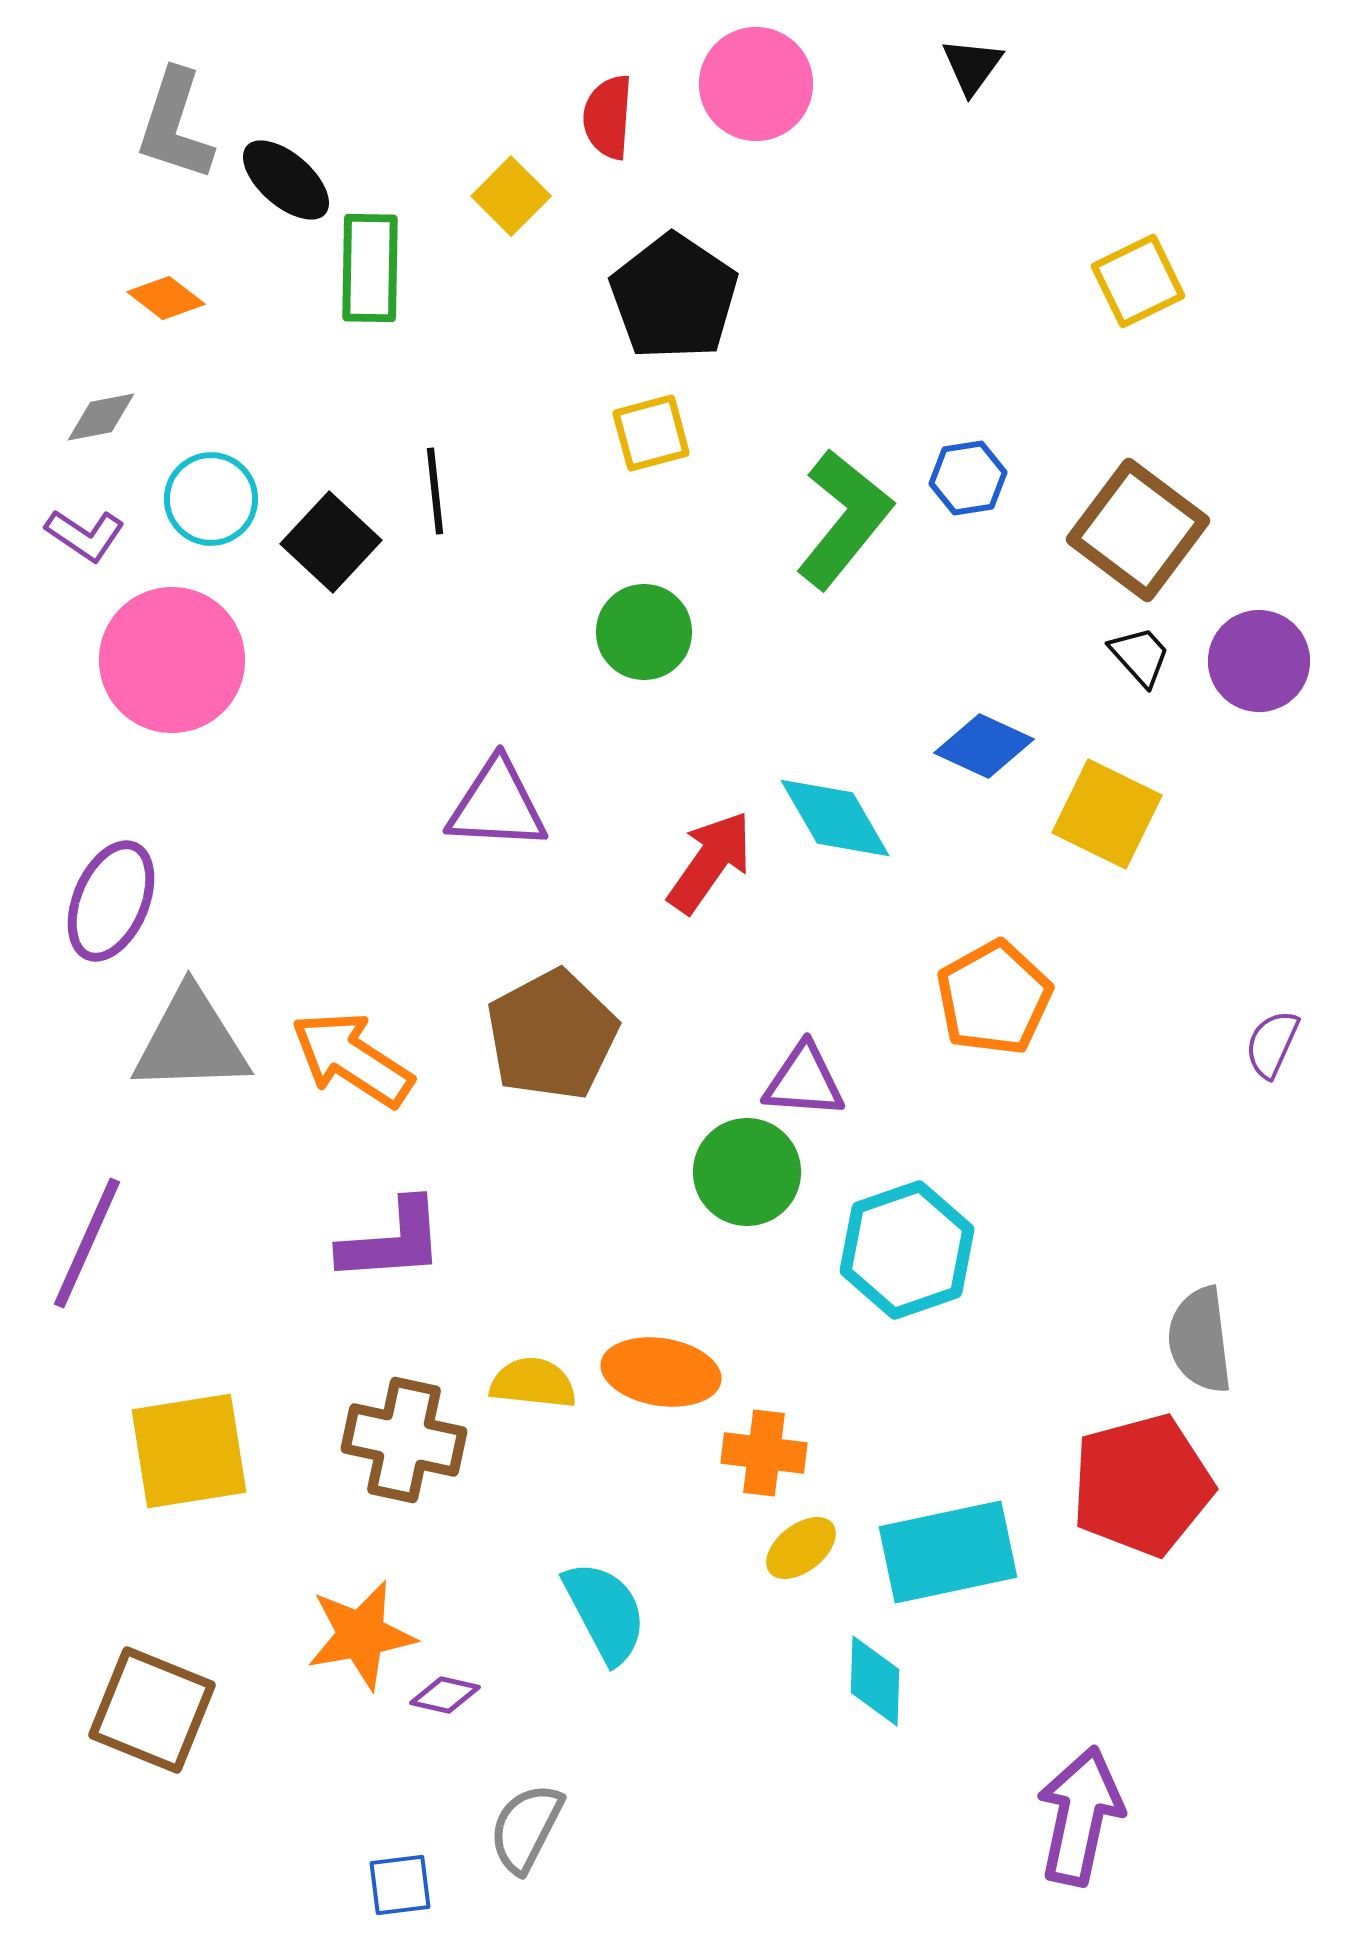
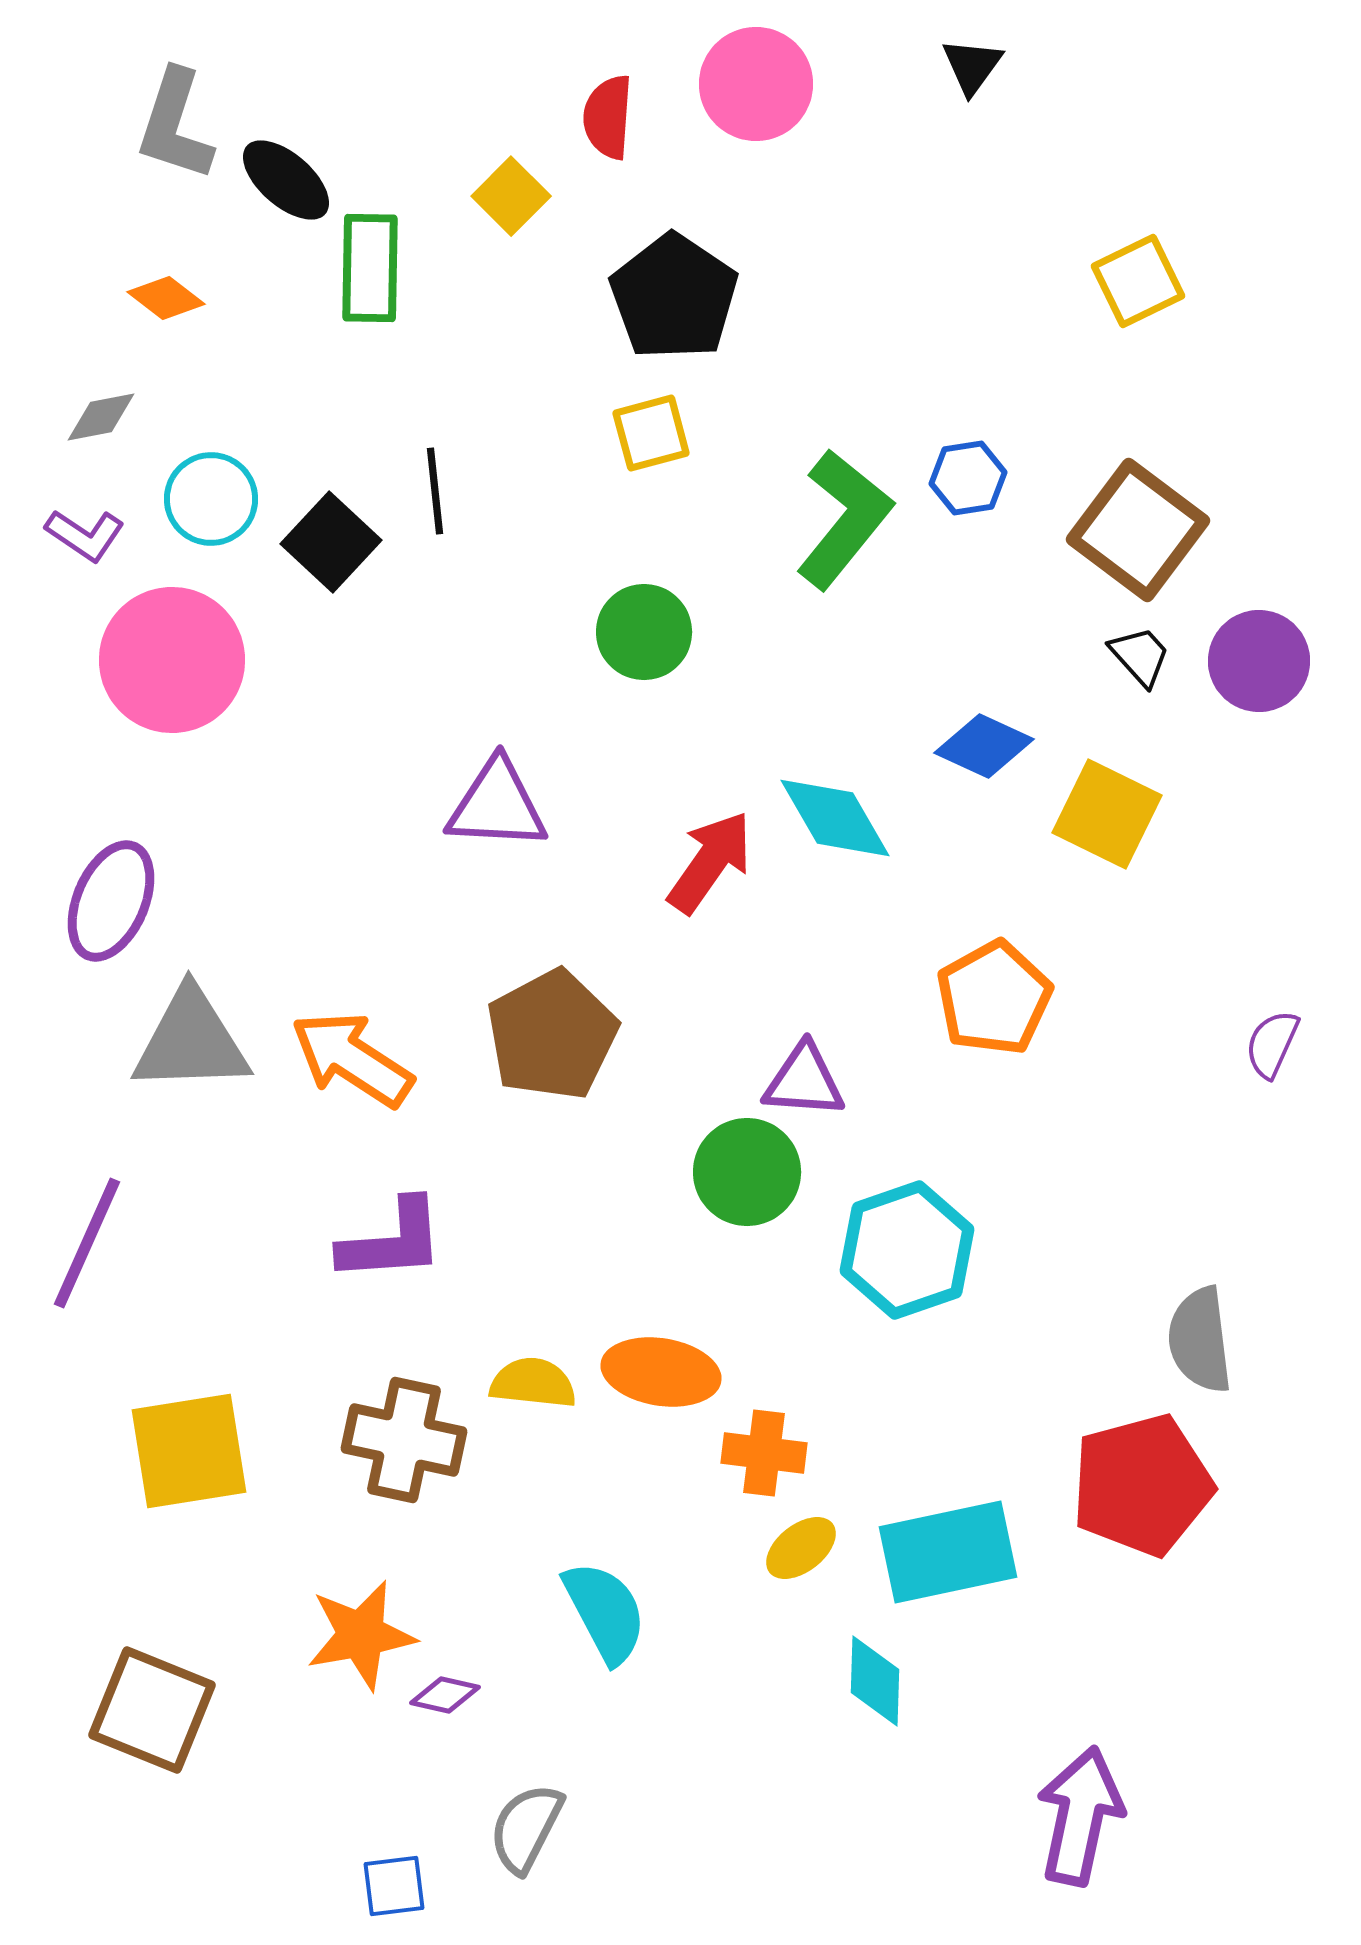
blue square at (400, 1885): moved 6 px left, 1 px down
